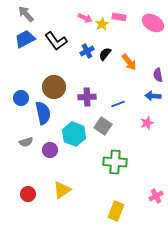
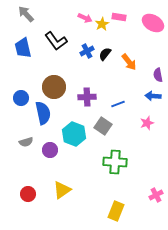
blue trapezoid: moved 2 px left, 9 px down; rotated 75 degrees counterclockwise
pink cross: moved 1 px up
